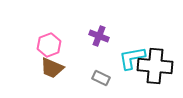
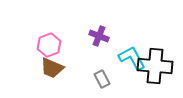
cyan L-shape: rotated 72 degrees clockwise
gray rectangle: moved 1 px right, 1 px down; rotated 36 degrees clockwise
